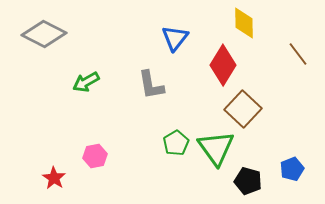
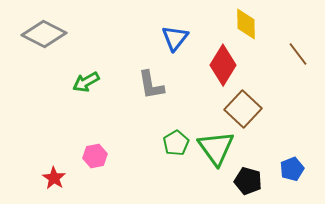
yellow diamond: moved 2 px right, 1 px down
